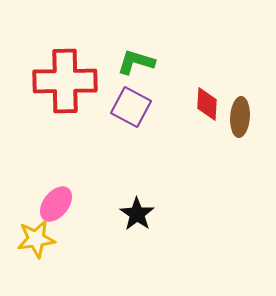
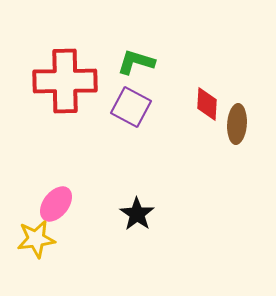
brown ellipse: moved 3 px left, 7 px down
